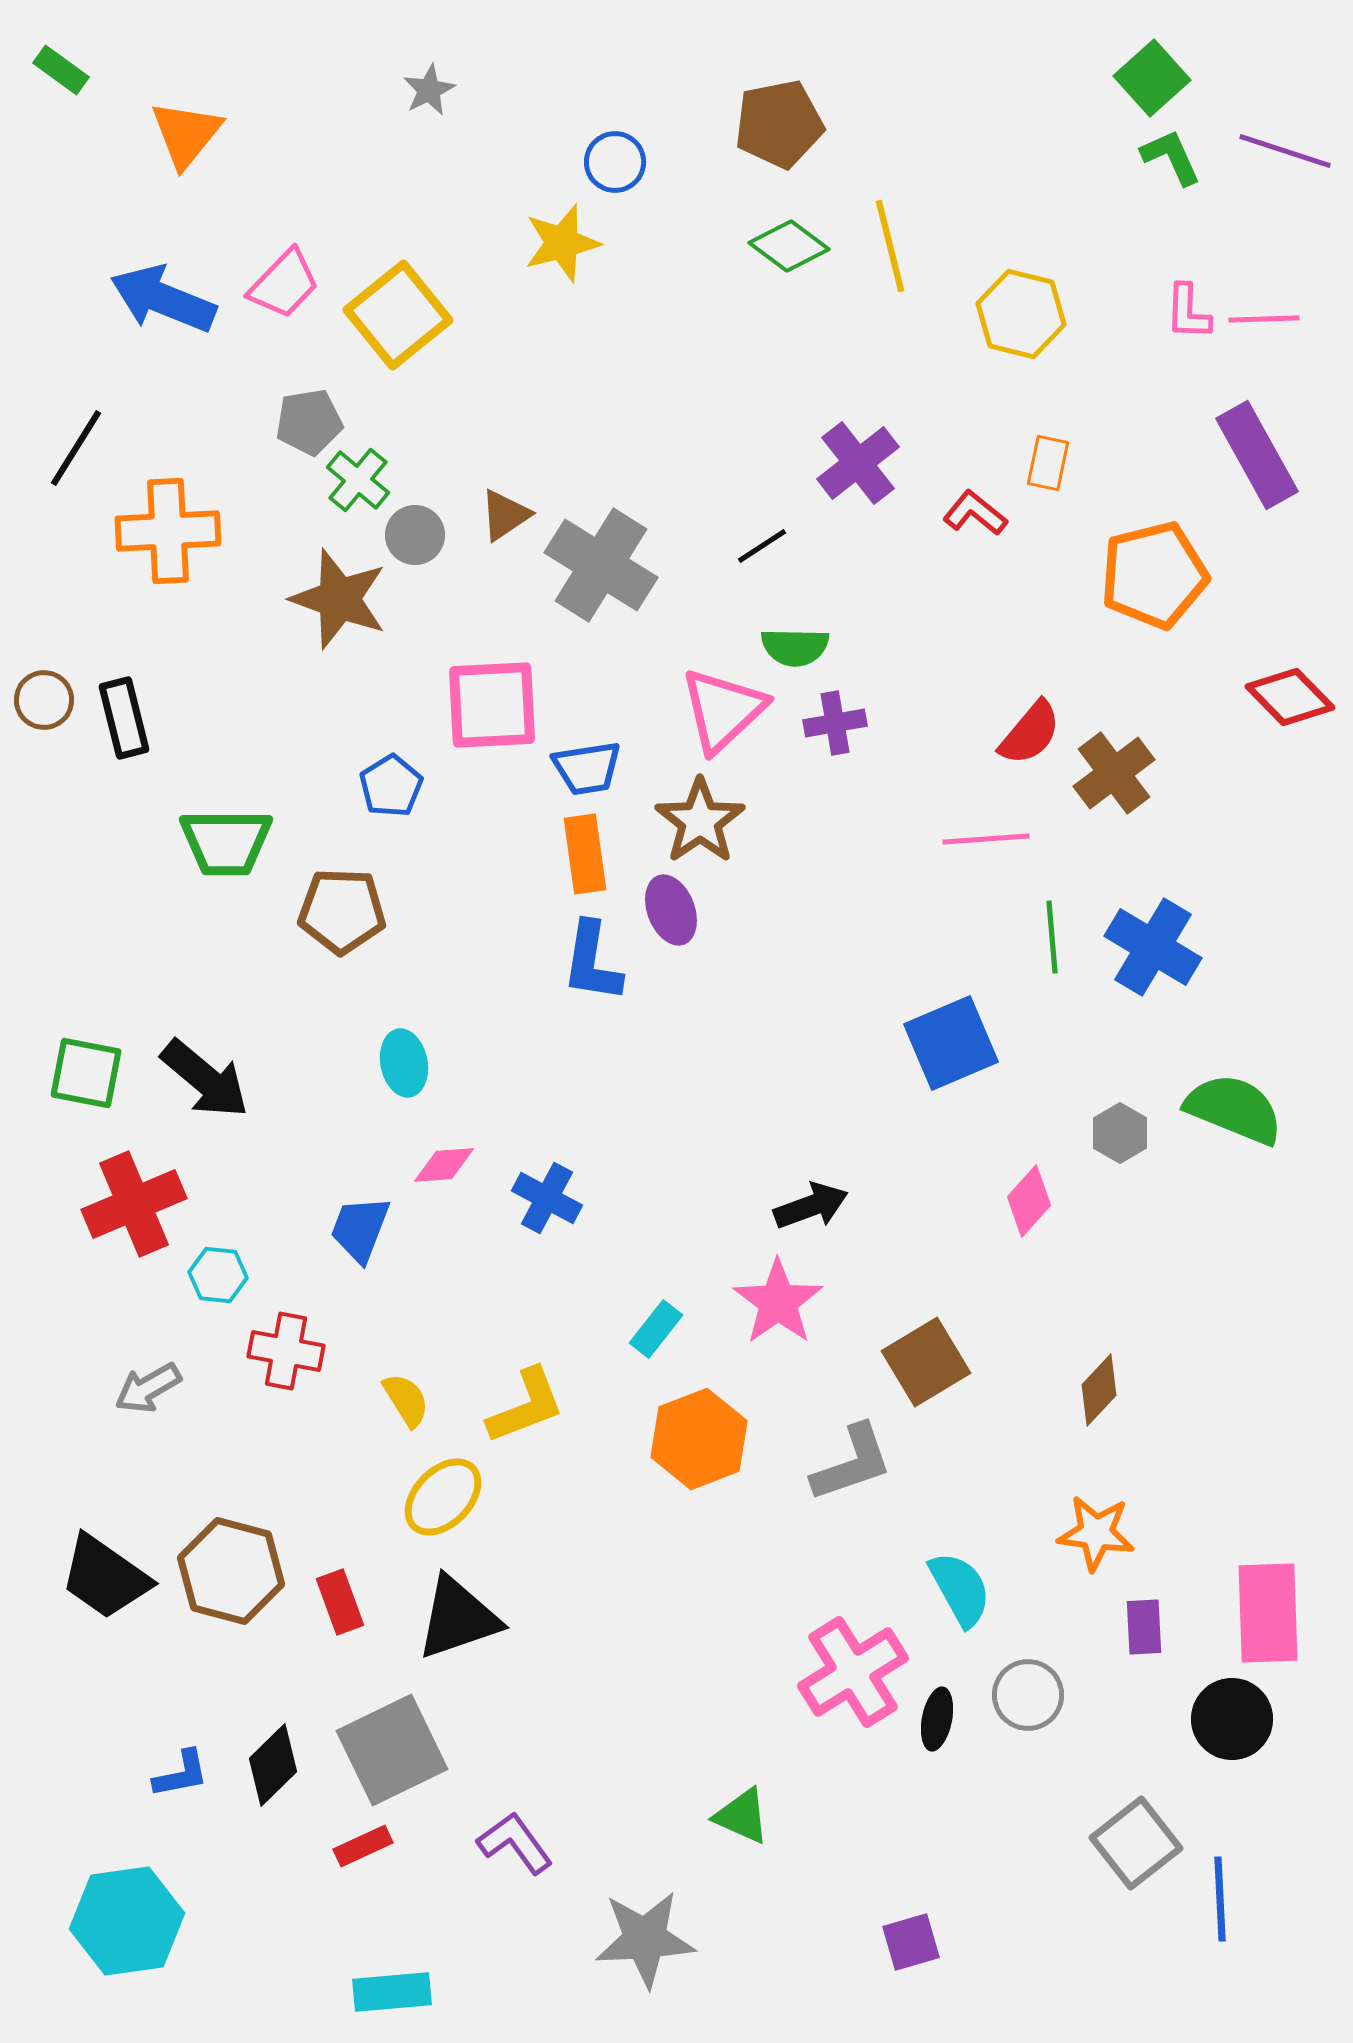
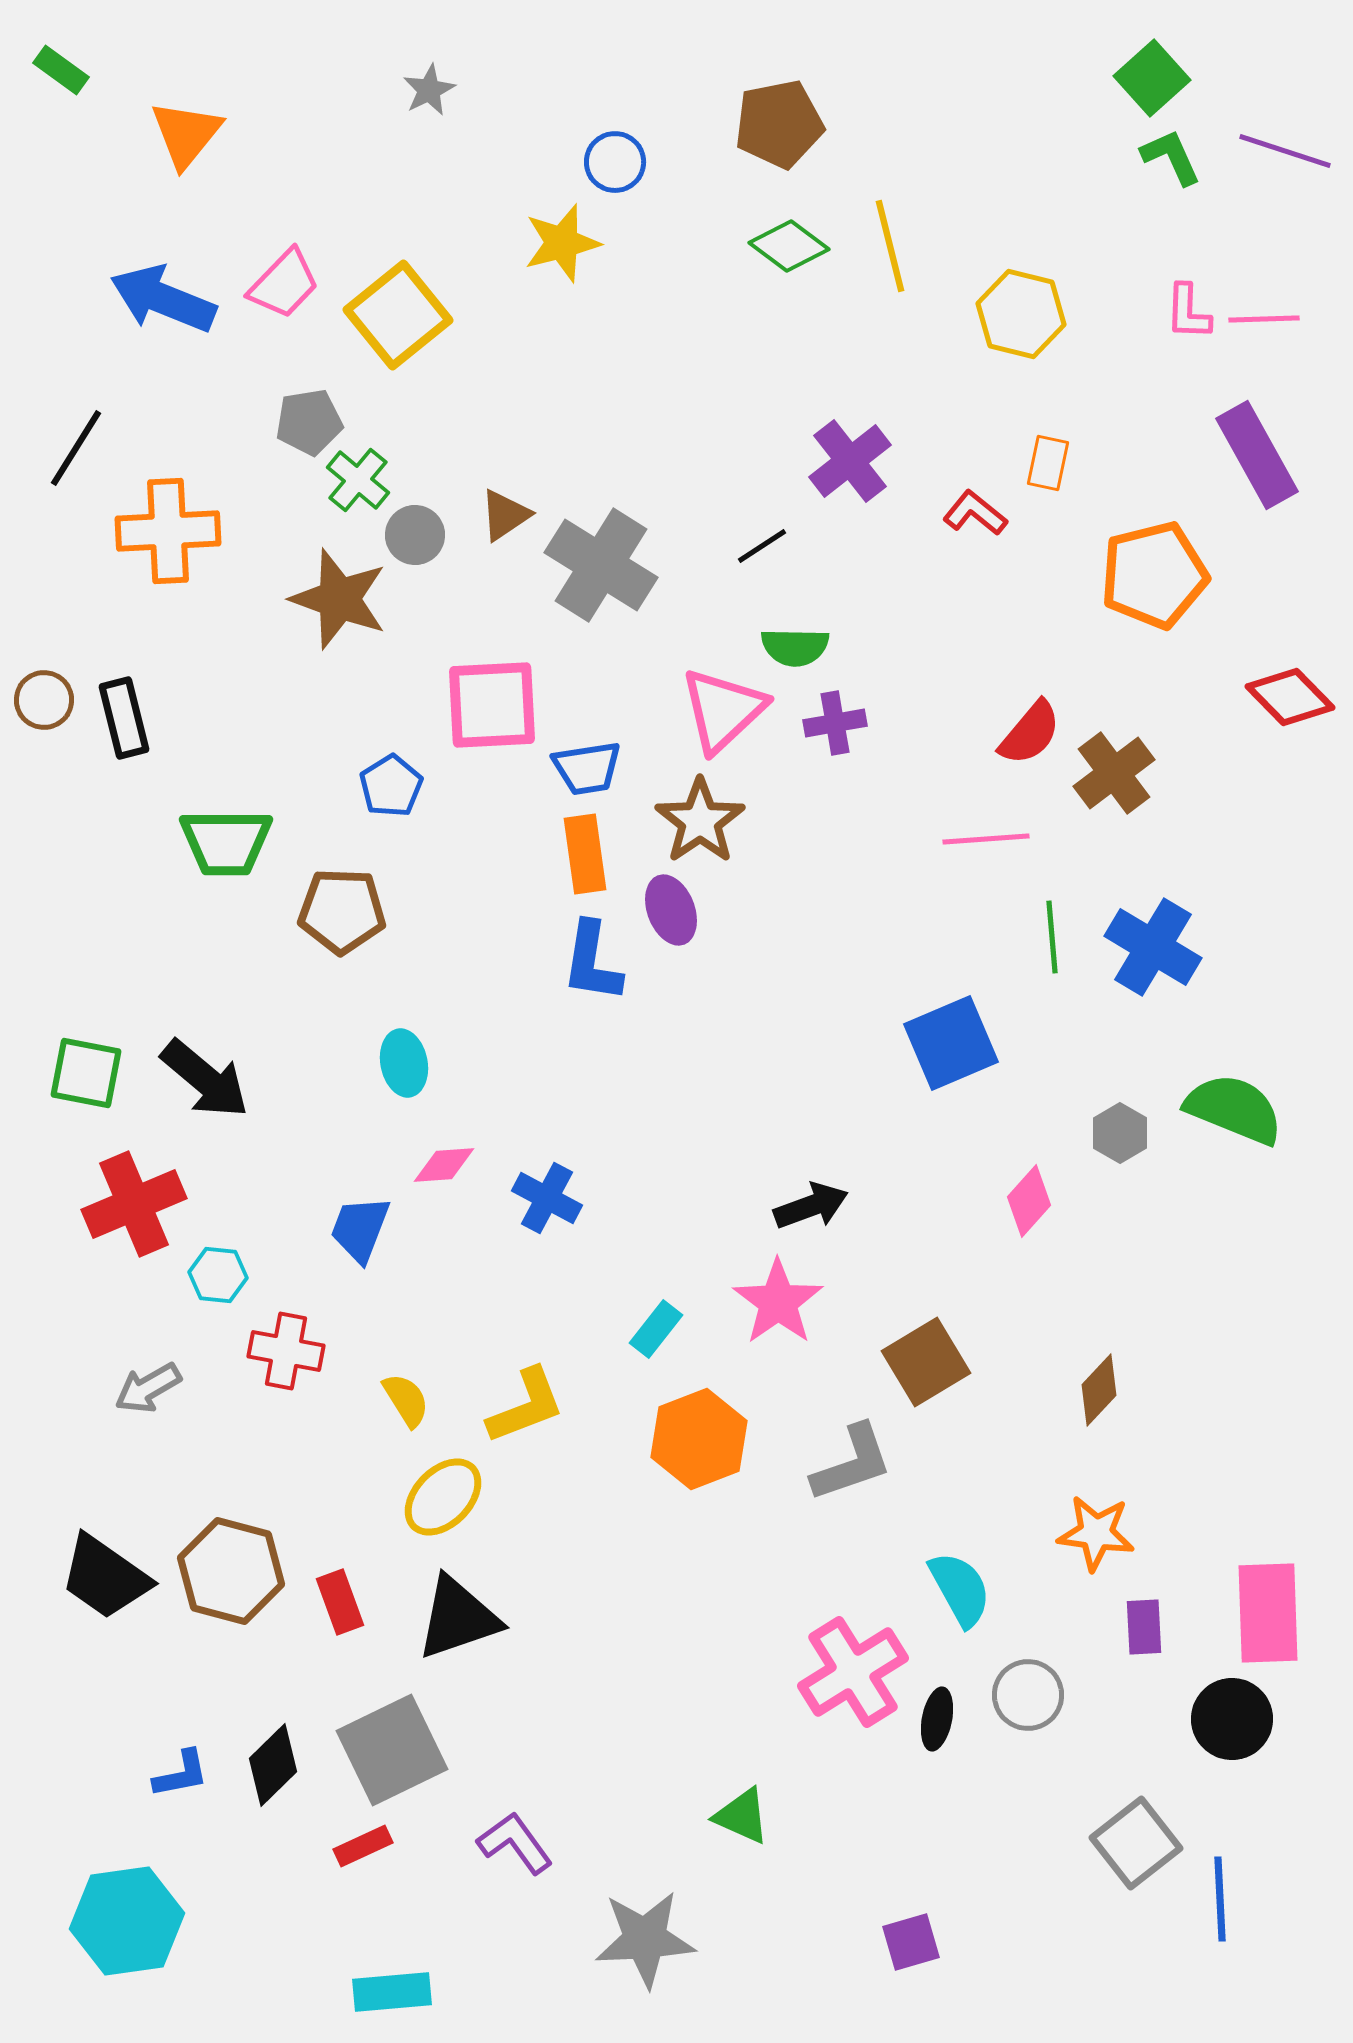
purple cross at (858, 463): moved 8 px left, 2 px up
